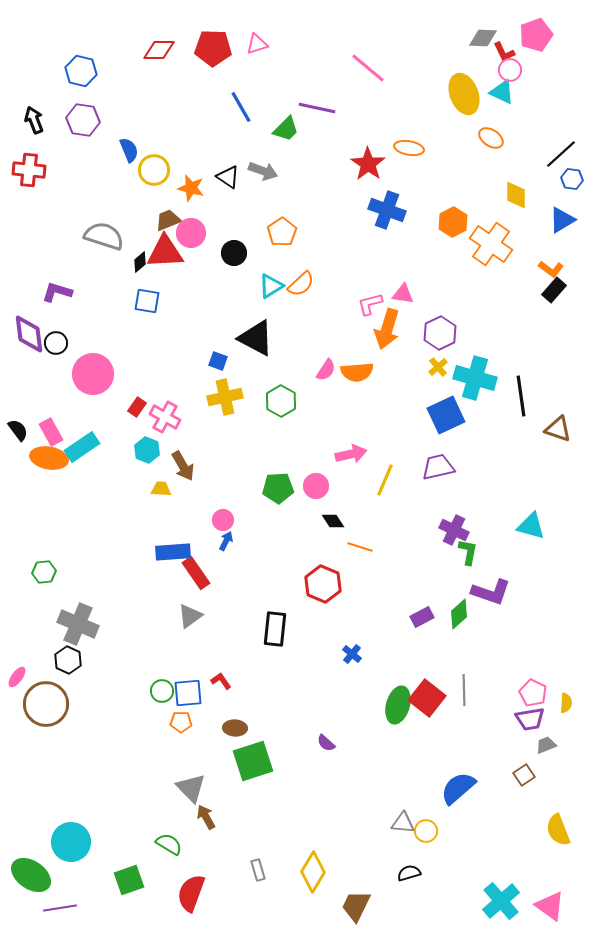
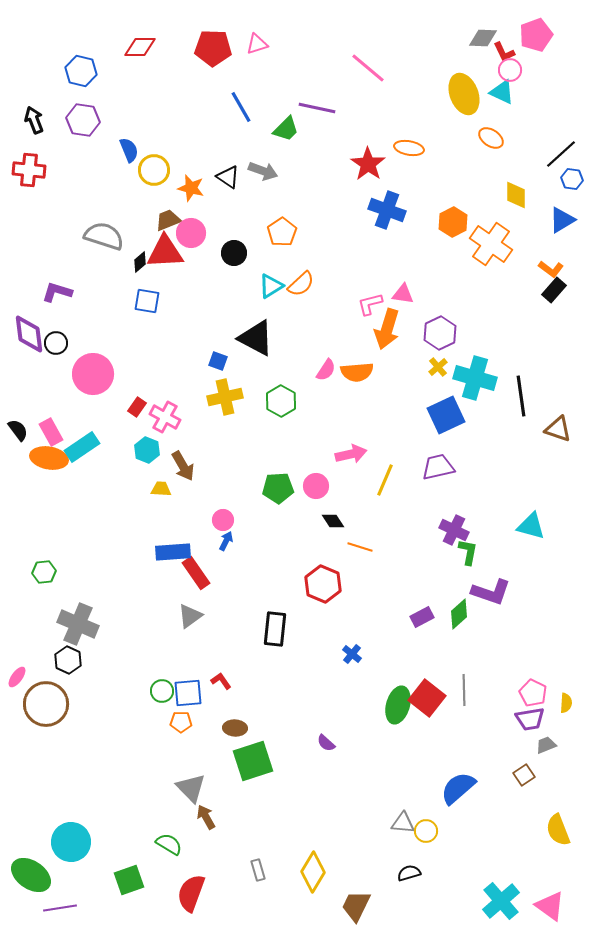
red diamond at (159, 50): moved 19 px left, 3 px up
